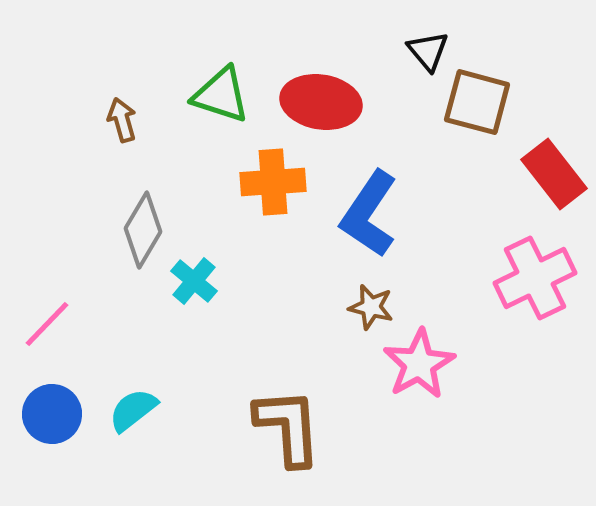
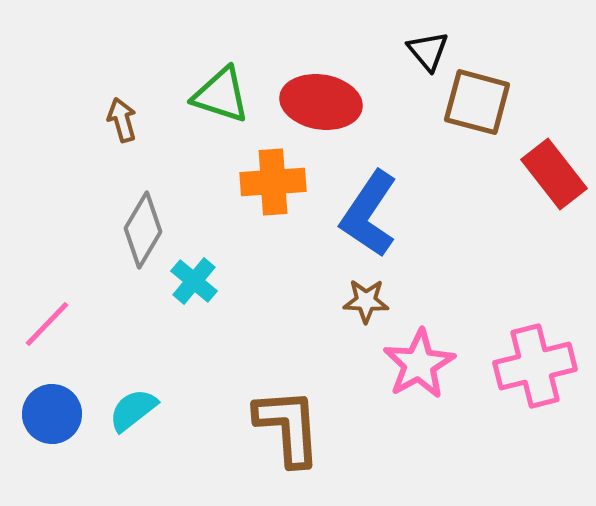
pink cross: moved 88 px down; rotated 12 degrees clockwise
brown star: moved 5 px left, 6 px up; rotated 12 degrees counterclockwise
